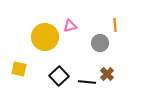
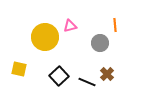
black line: rotated 18 degrees clockwise
